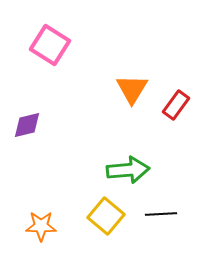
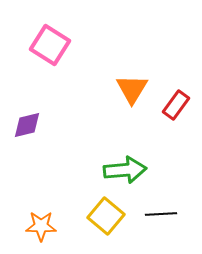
green arrow: moved 3 px left
